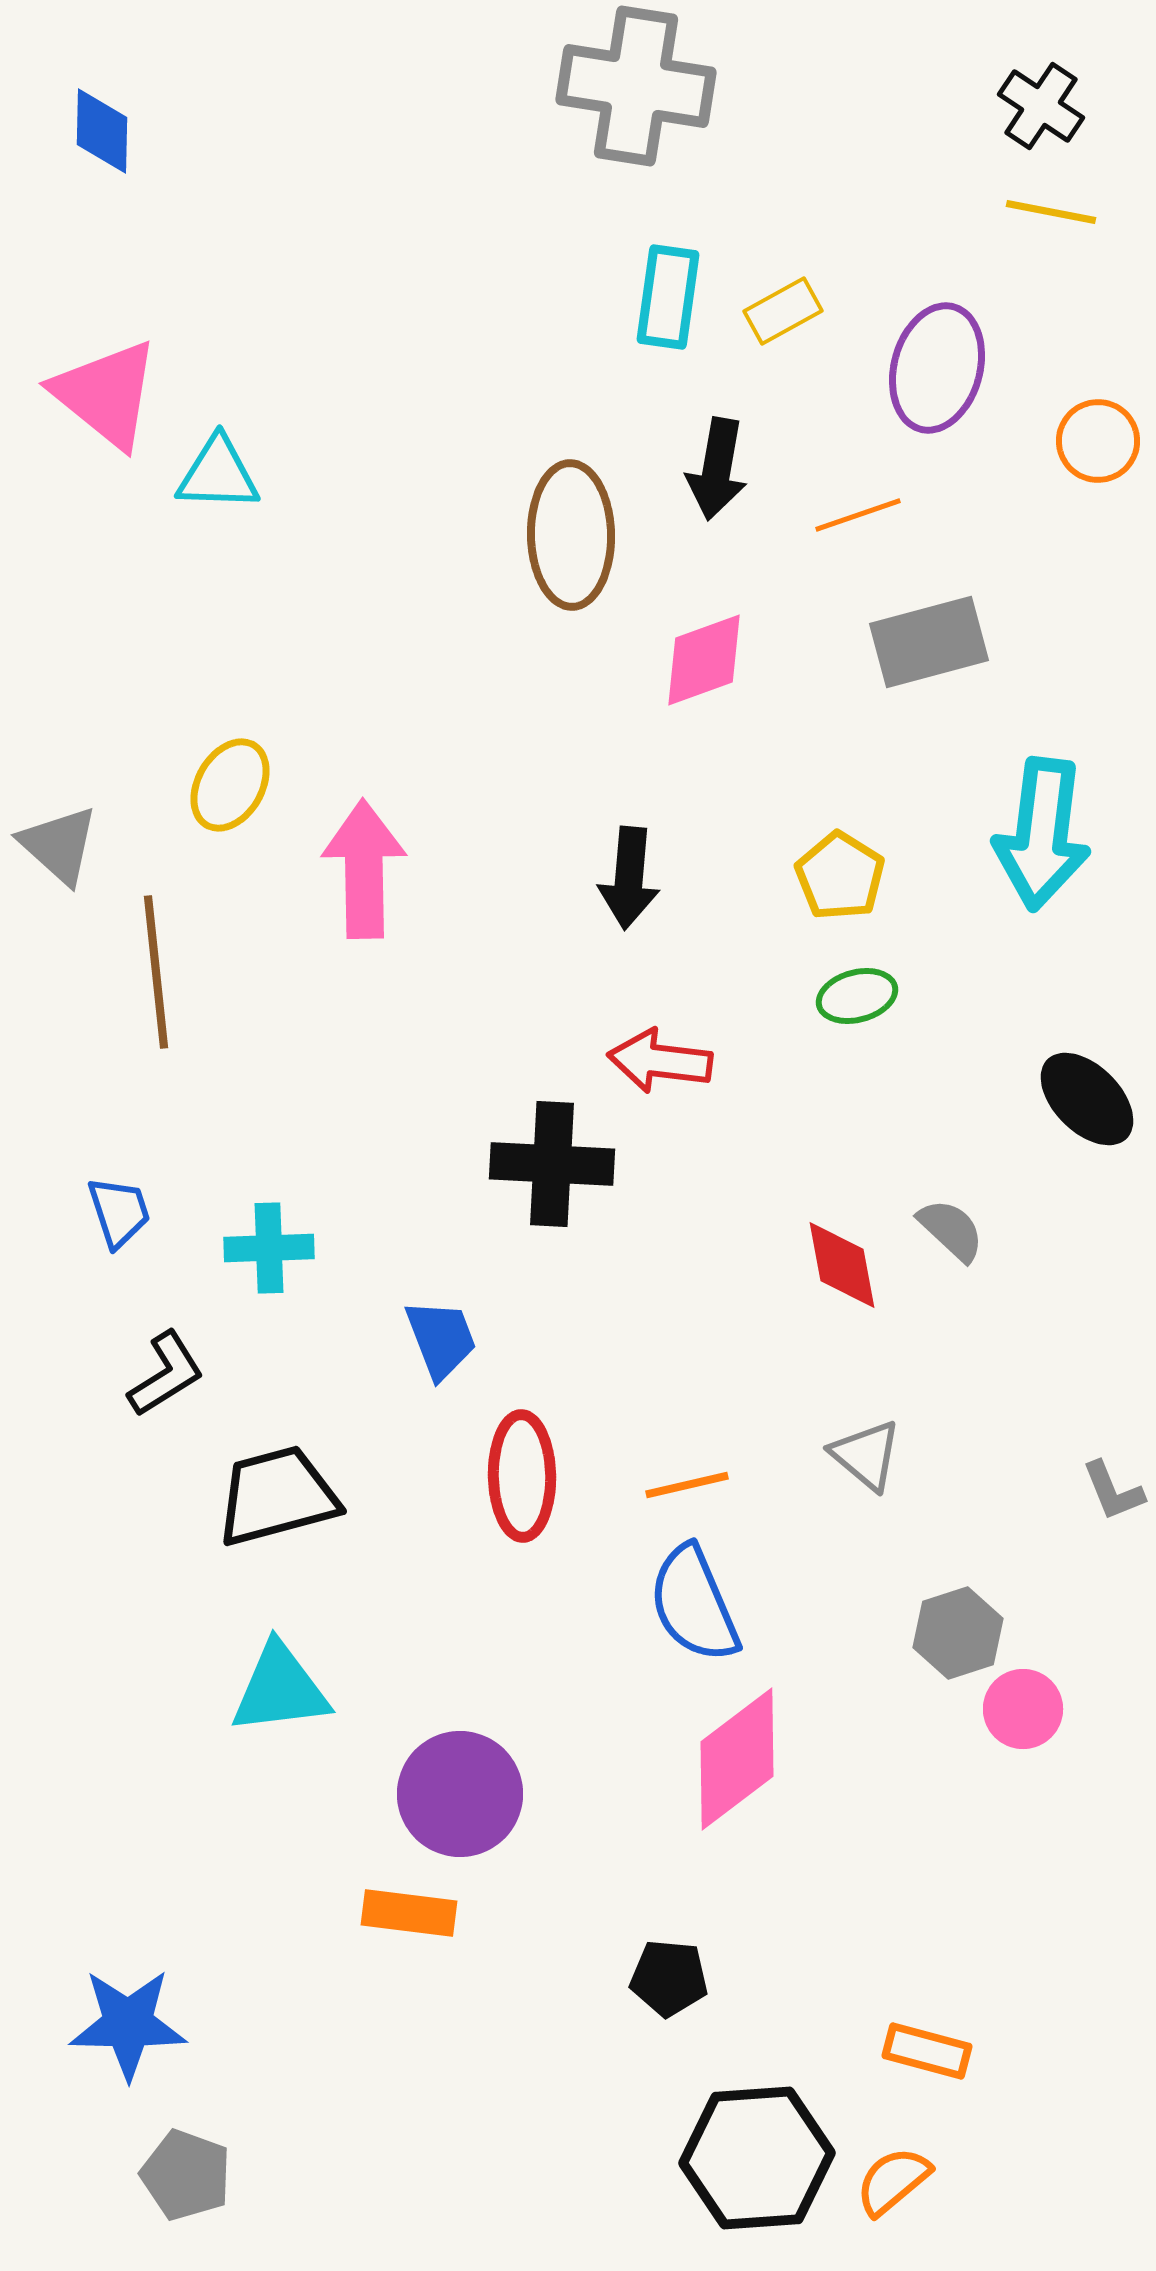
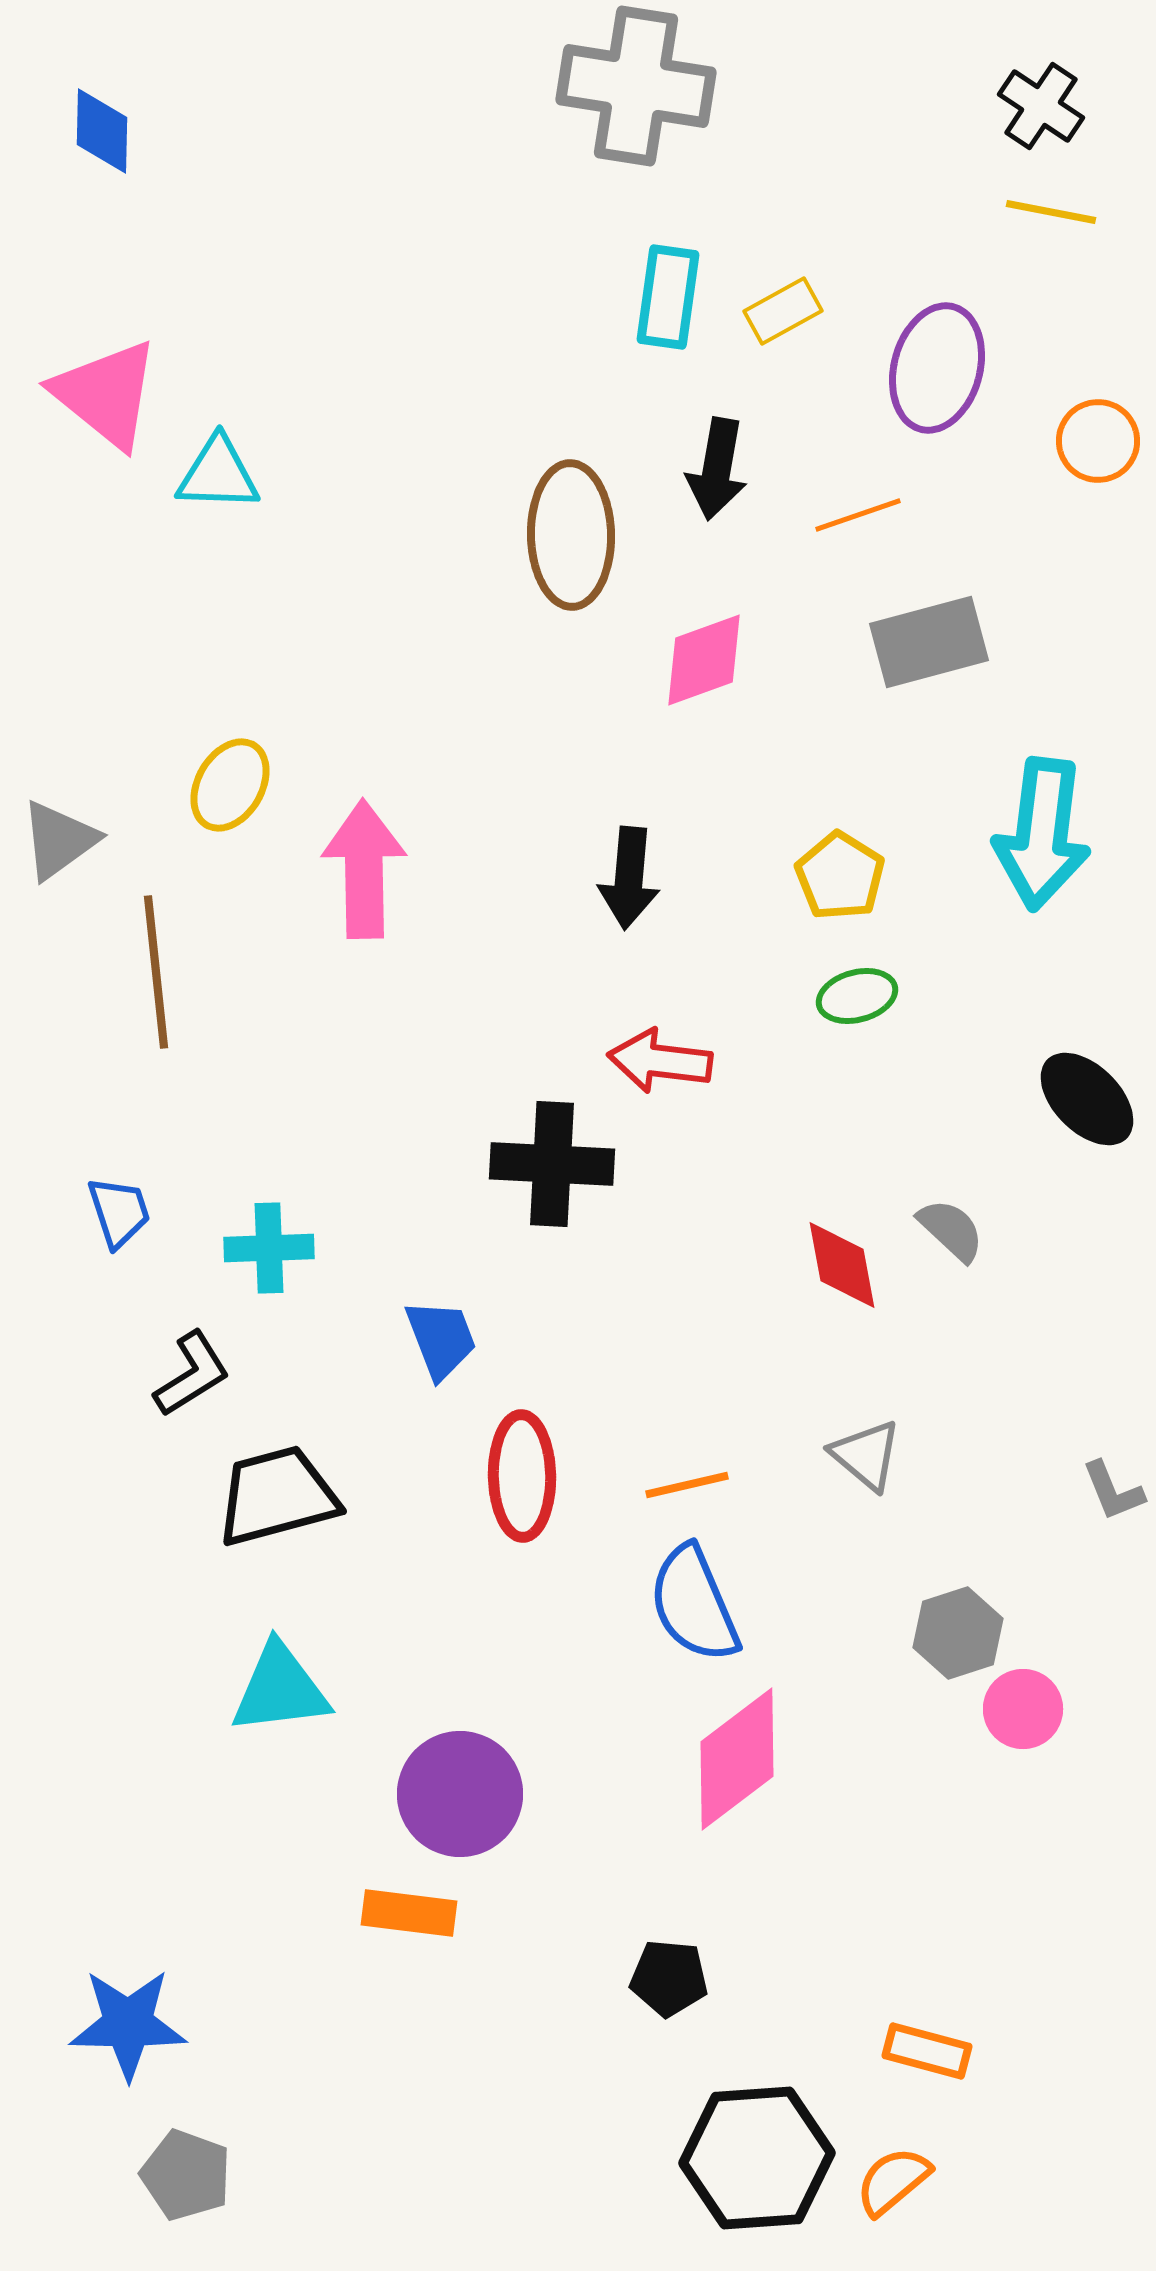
gray triangle at (59, 845): moved 5 px up; rotated 42 degrees clockwise
black L-shape at (166, 1374): moved 26 px right
